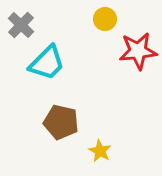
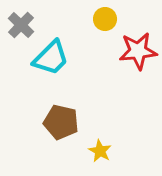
cyan trapezoid: moved 4 px right, 5 px up
